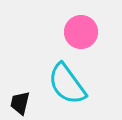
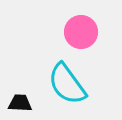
black trapezoid: rotated 80 degrees clockwise
